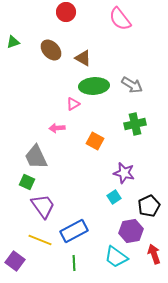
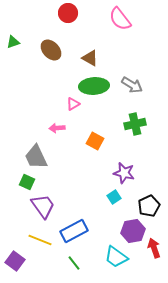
red circle: moved 2 px right, 1 px down
brown triangle: moved 7 px right
purple hexagon: moved 2 px right
red arrow: moved 6 px up
green line: rotated 35 degrees counterclockwise
